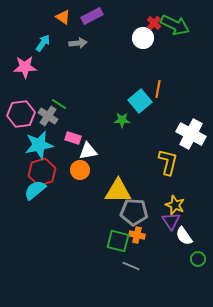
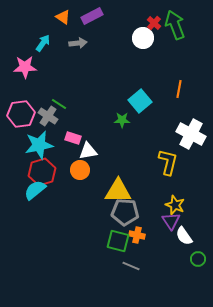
green arrow: rotated 136 degrees counterclockwise
orange line: moved 21 px right
gray pentagon: moved 9 px left
